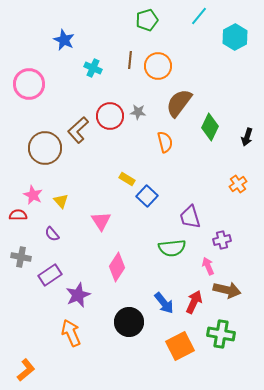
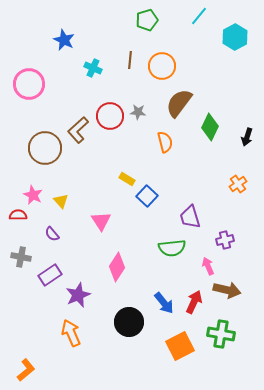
orange circle: moved 4 px right
purple cross: moved 3 px right
